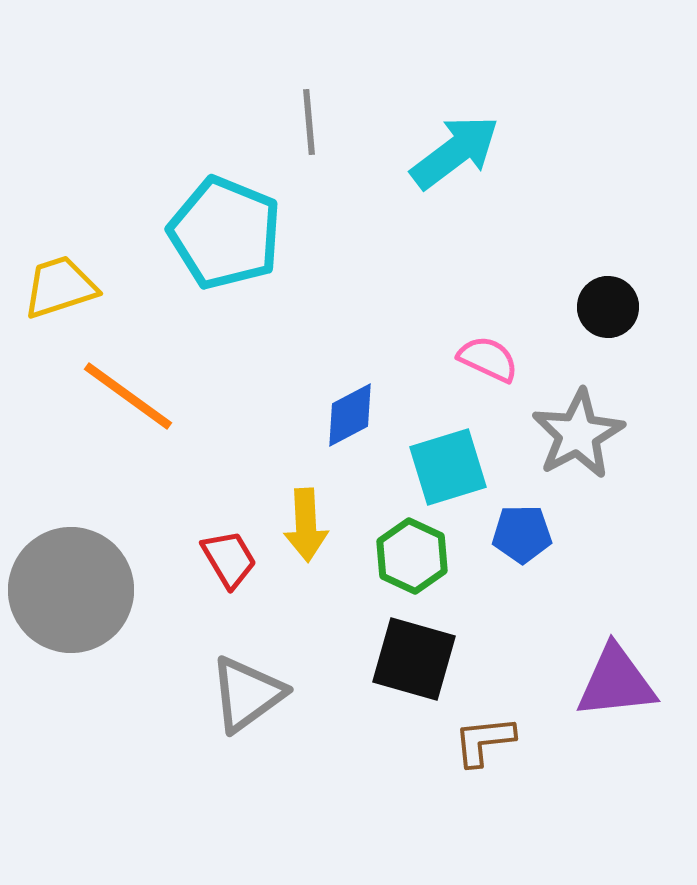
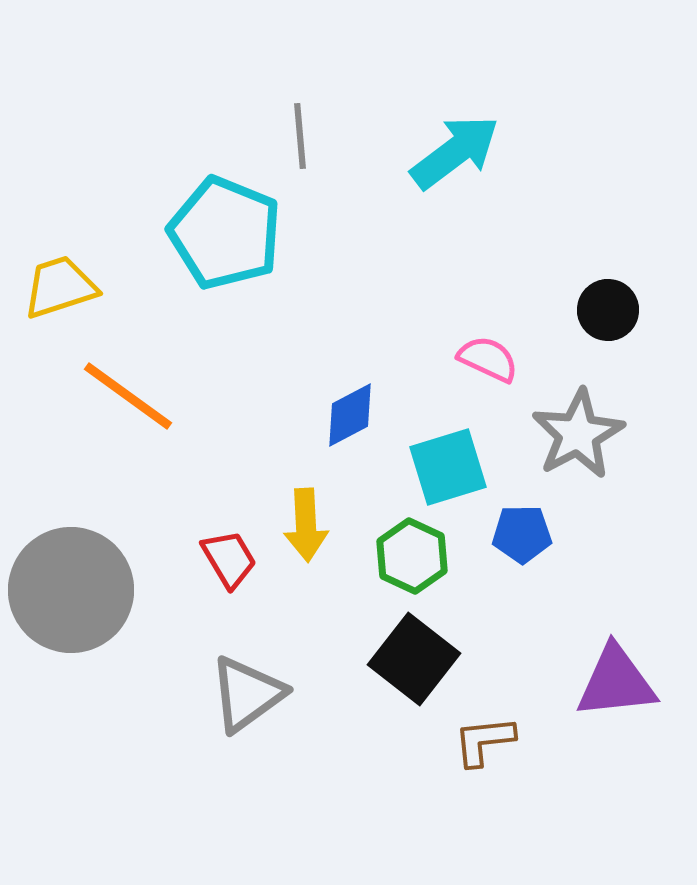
gray line: moved 9 px left, 14 px down
black circle: moved 3 px down
black square: rotated 22 degrees clockwise
